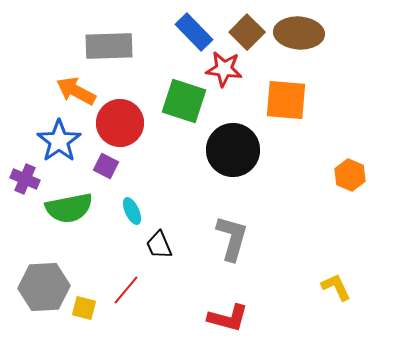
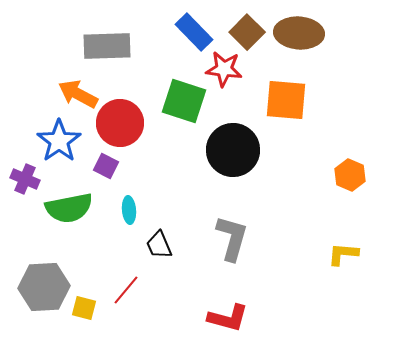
gray rectangle: moved 2 px left
orange arrow: moved 2 px right, 3 px down
cyan ellipse: moved 3 px left, 1 px up; rotated 20 degrees clockwise
yellow L-shape: moved 7 px right, 33 px up; rotated 60 degrees counterclockwise
